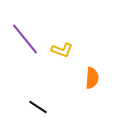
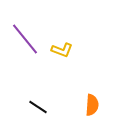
orange semicircle: moved 27 px down
